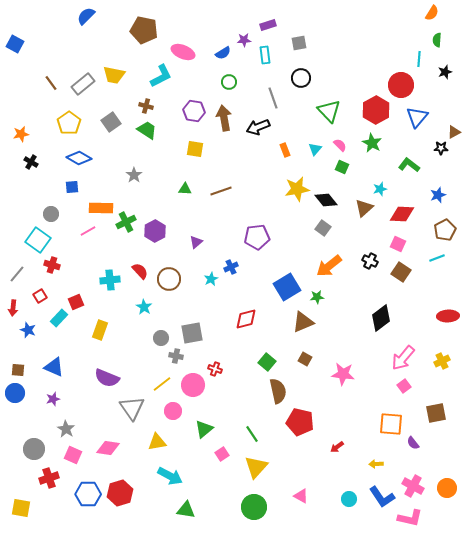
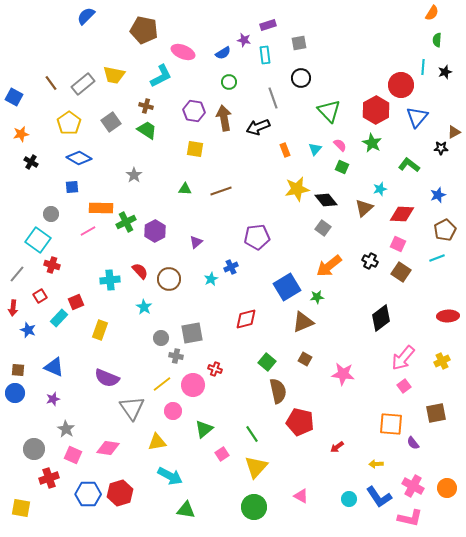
purple star at (244, 40): rotated 16 degrees clockwise
blue square at (15, 44): moved 1 px left, 53 px down
cyan line at (419, 59): moved 4 px right, 8 px down
blue L-shape at (382, 497): moved 3 px left
